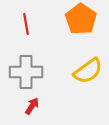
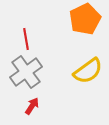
orange pentagon: moved 4 px right; rotated 12 degrees clockwise
red line: moved 15 px down
gray cross: rotated 36 degrees counterclockwise
